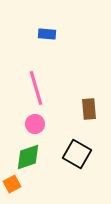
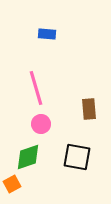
pink circle: moved 6 px right
black square: moved 3 px down; rotated 20 degrees counterclockwise
